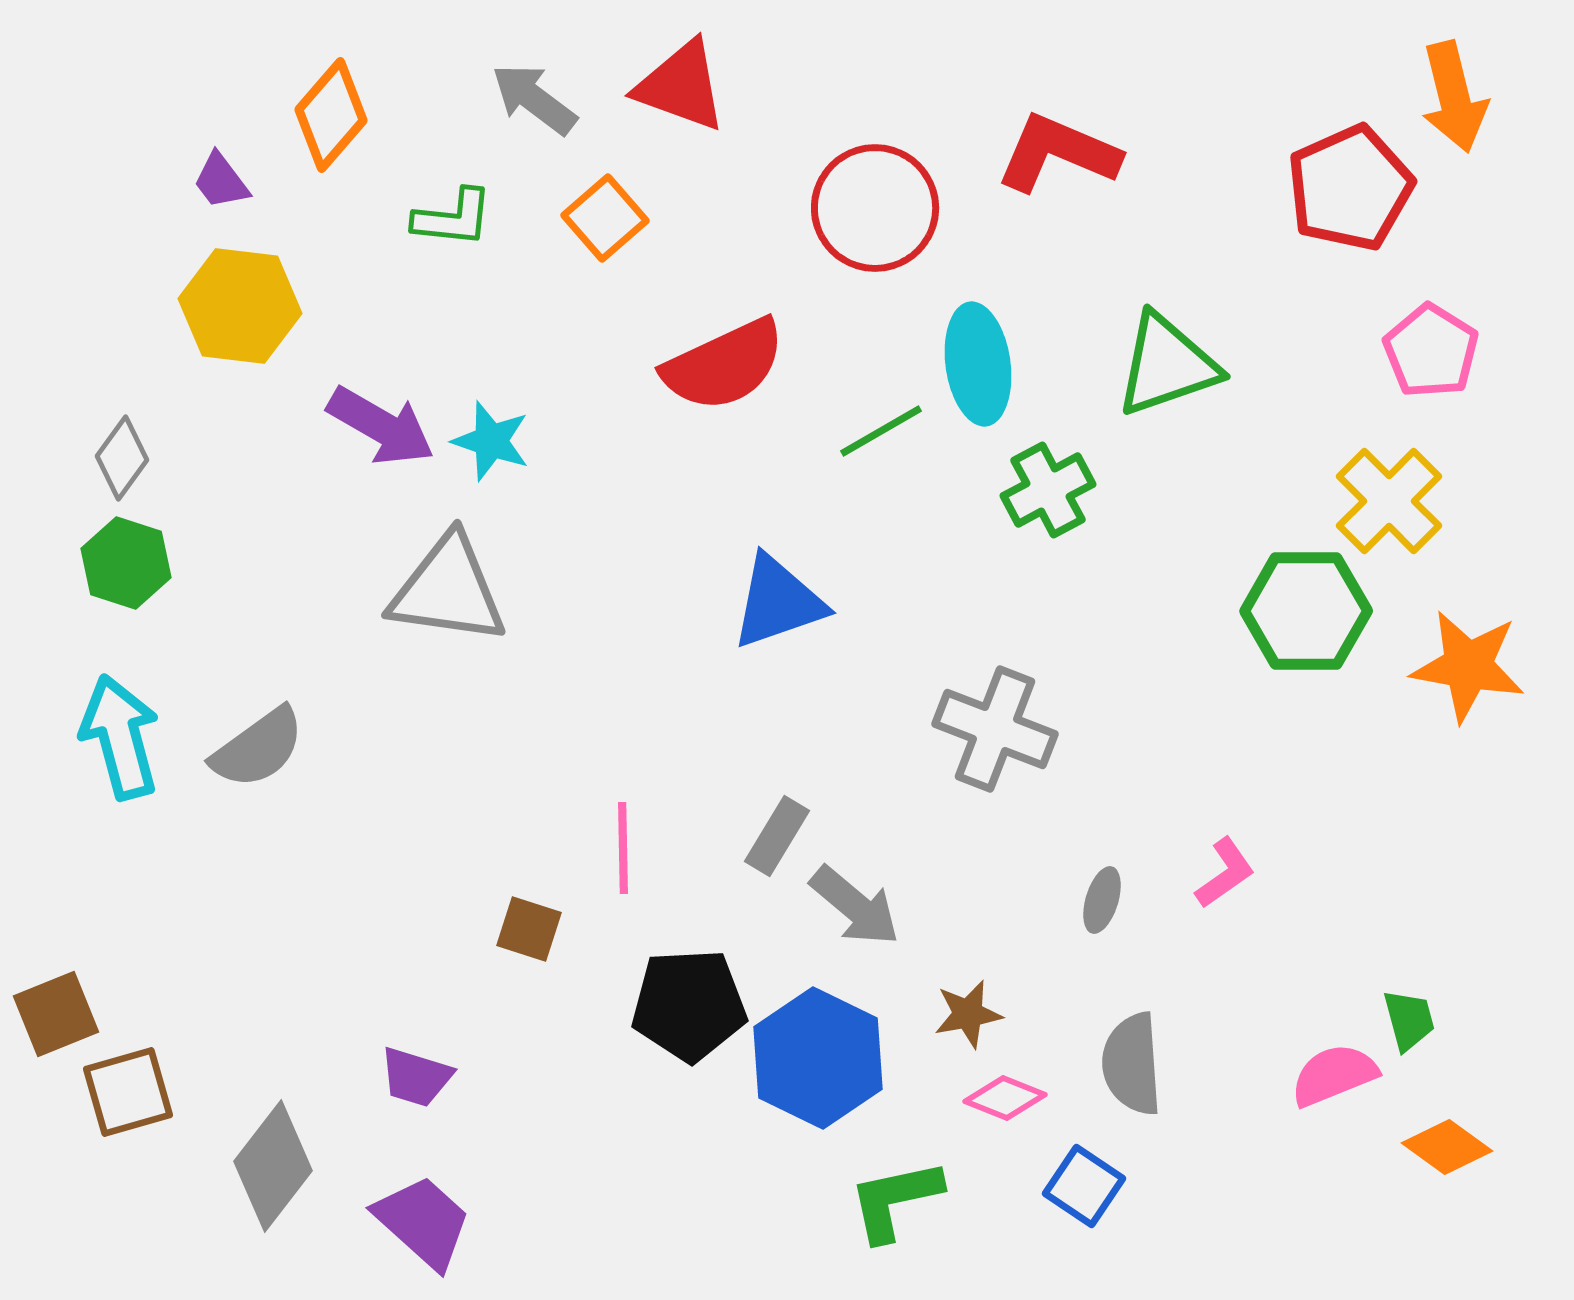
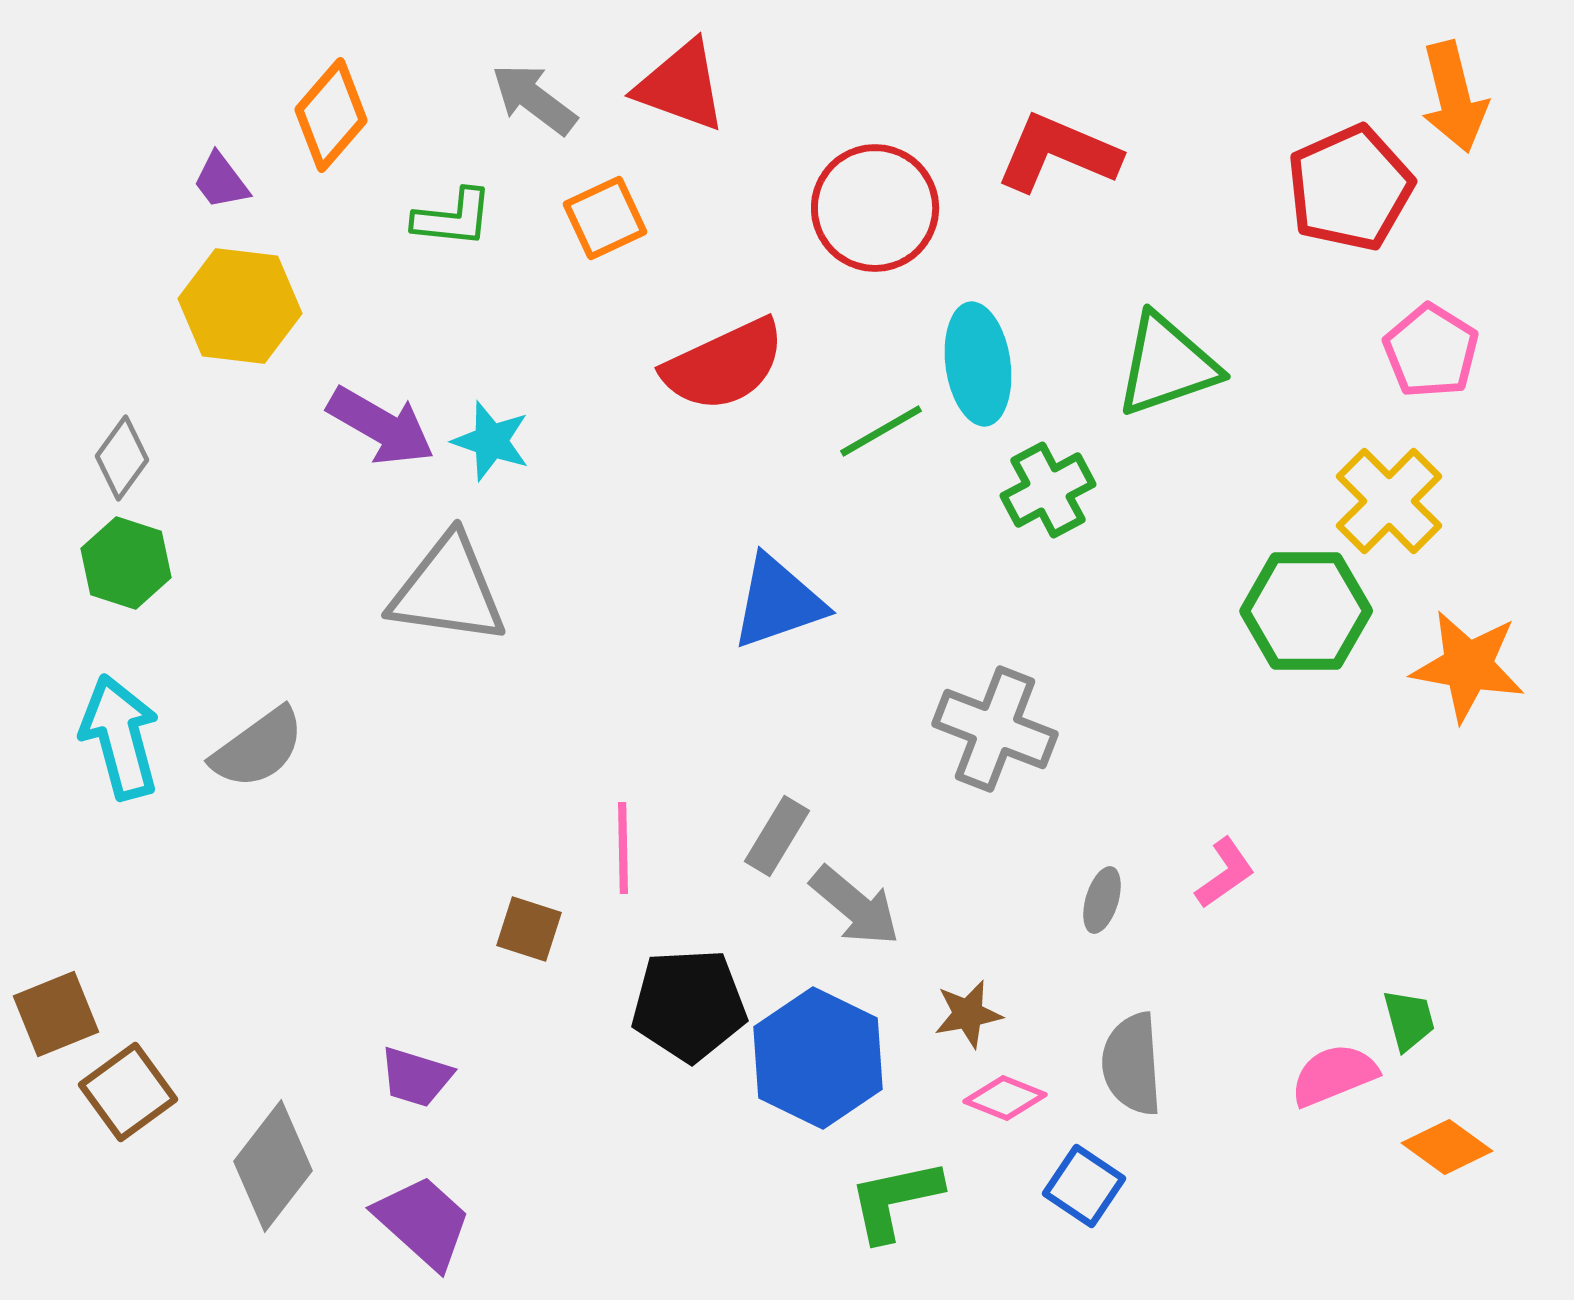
orange square at (605, 218): rotated 16 degrees clockwise
brown square at (128, 1092): rotated 20 degrees counterclockwise
